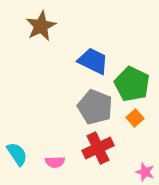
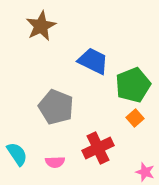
green pentagon: moved 1 px right, 1 px down; rotated 24 degrees clockwise
gray pentagon: moved 39 px left
